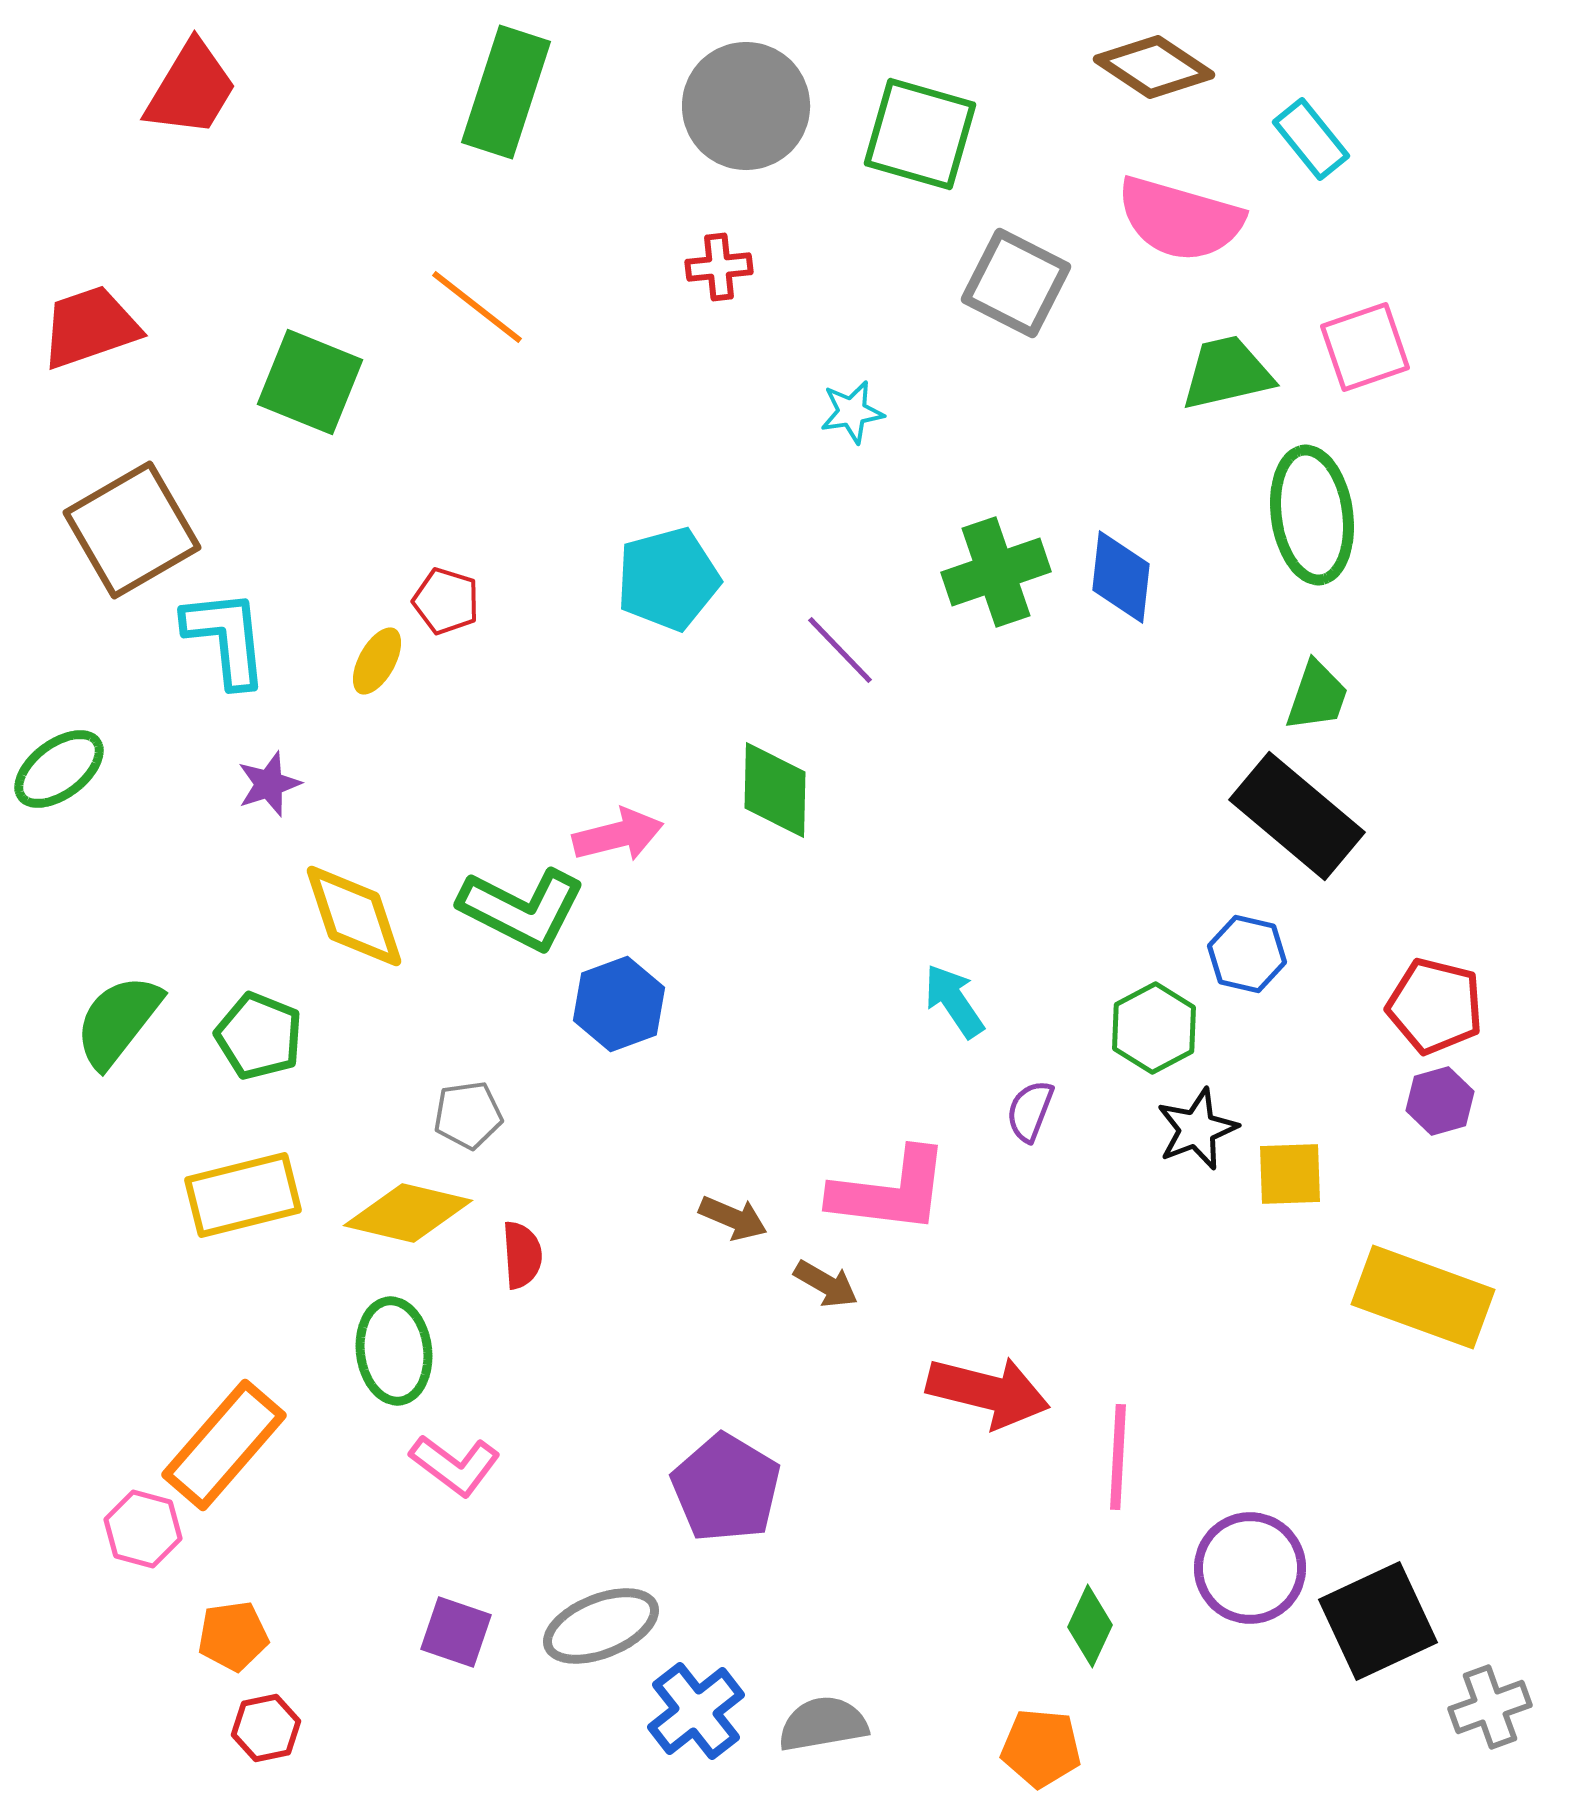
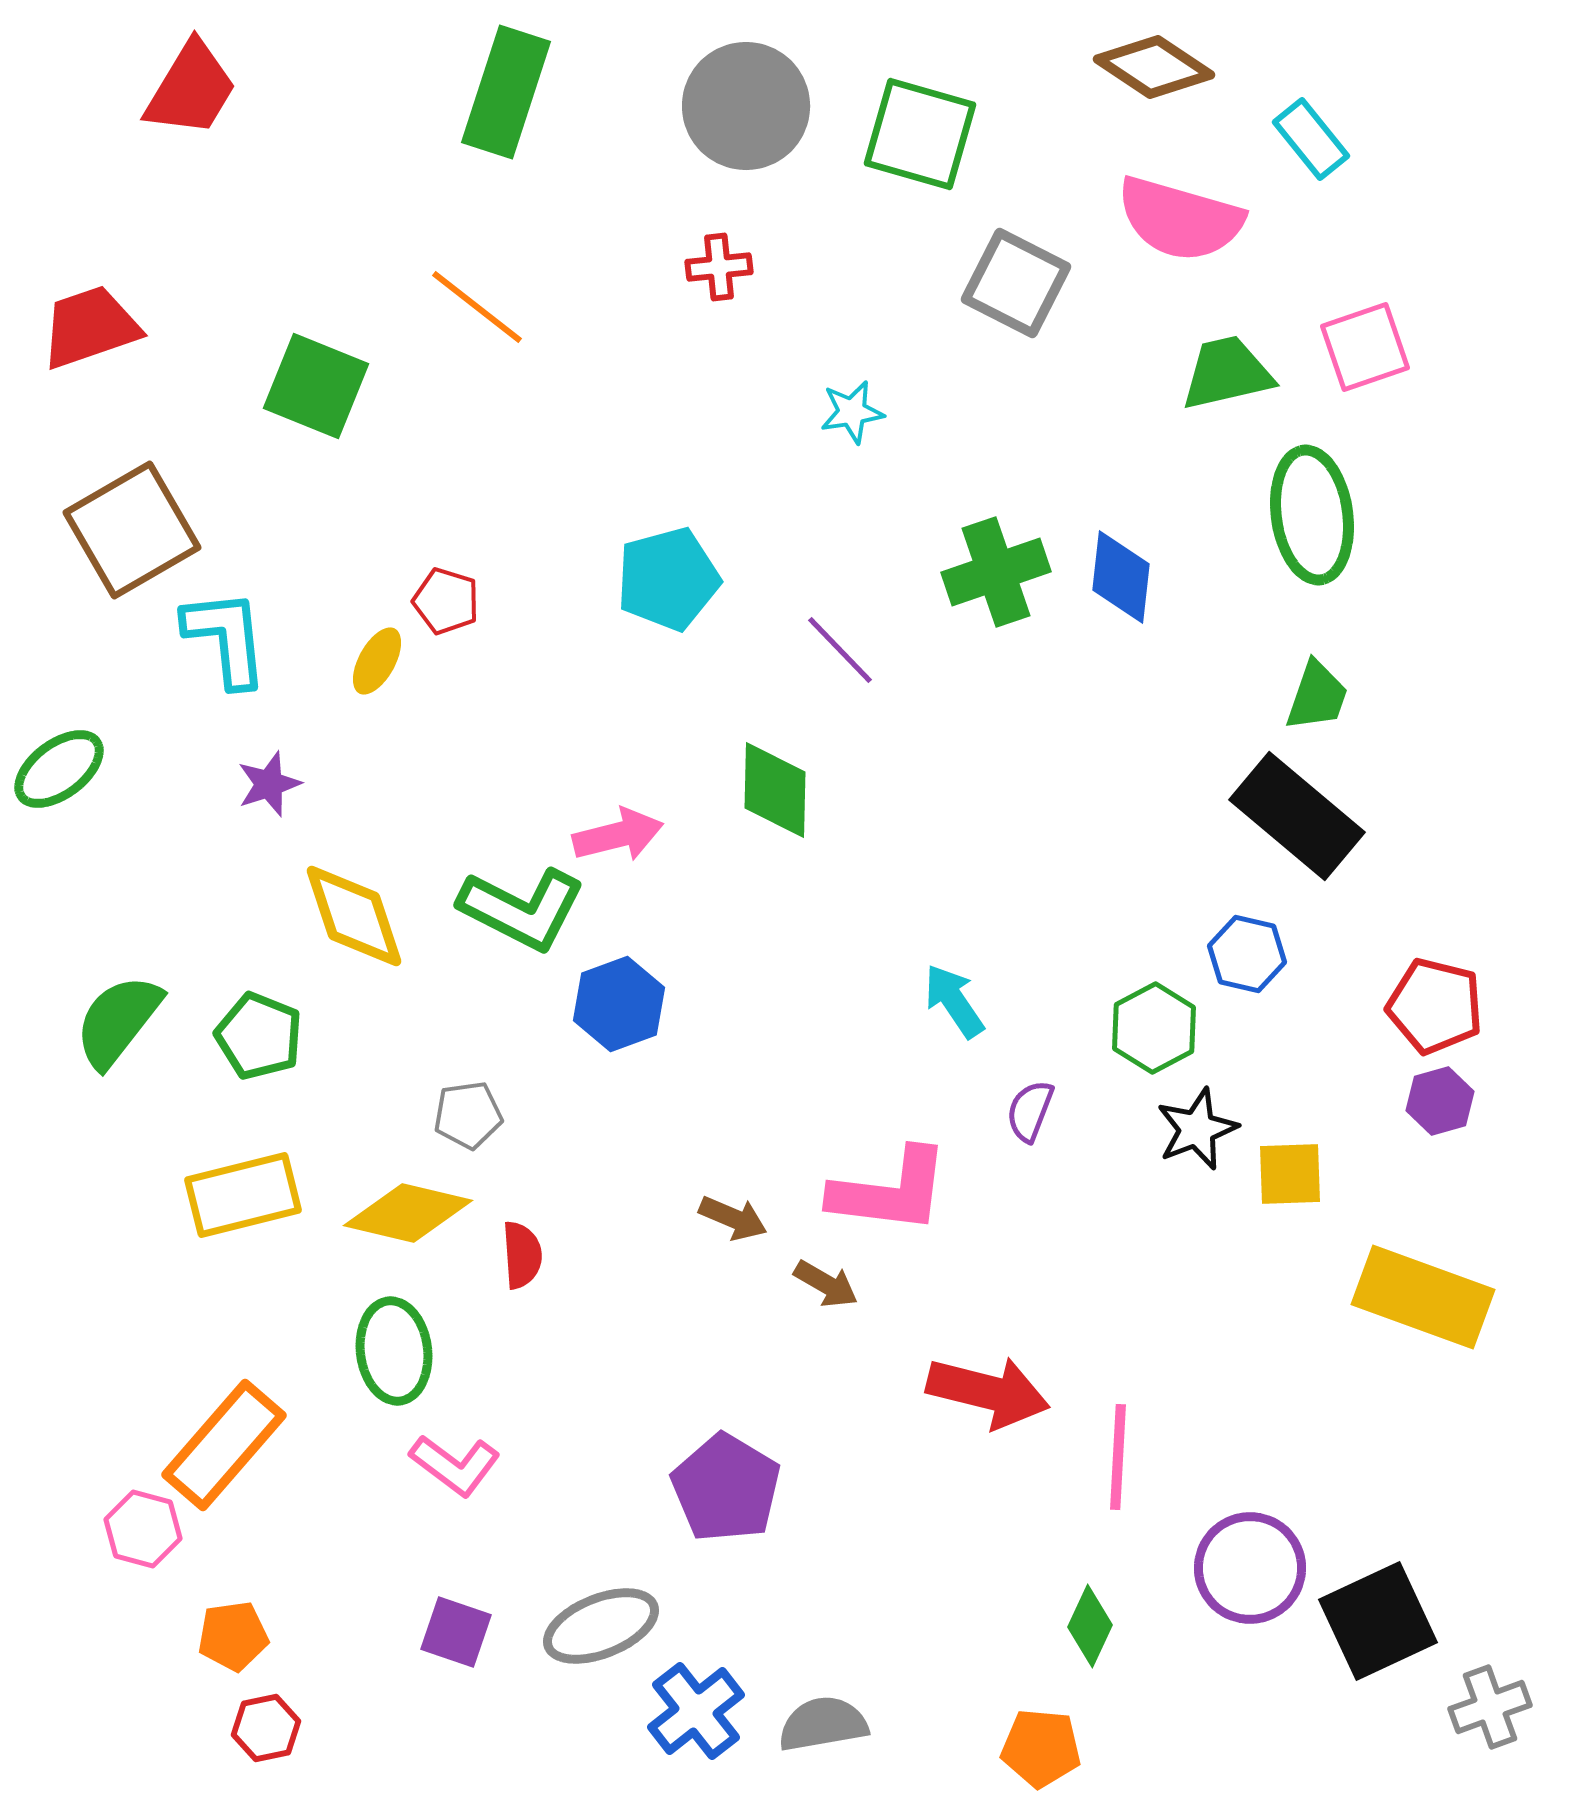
green square at (310, 382): moved 6 px right, 4 px down
